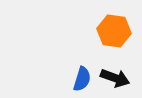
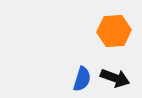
orange hexagon: rotated 12 degrees counterclockwise
